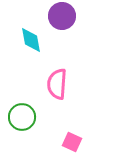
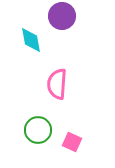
green circle: moved 16 px right, 13 px down
